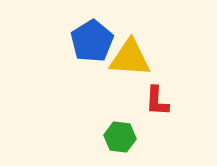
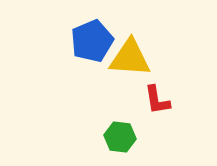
blue pentagon: rotated 9 degrees clockwise
red L-shape: moved 1 px up; rotated 12 degrees counterclockwise
